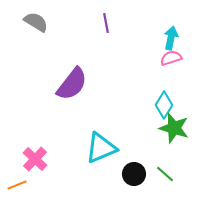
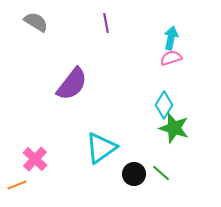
cyan triangle: rotated 12 degrees counterclockwise
green line: moved 4 px left, 1 px up
